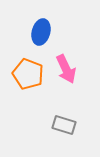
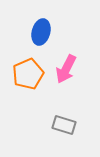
pink arrow: rotated 52 degrees clockwise
orange pentagon: rotated 28 degrees clockwise
